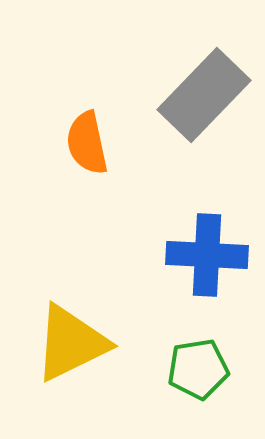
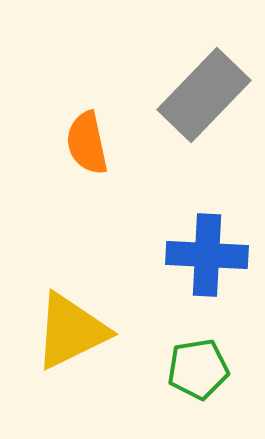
yellow triangle: moved 12 px up
